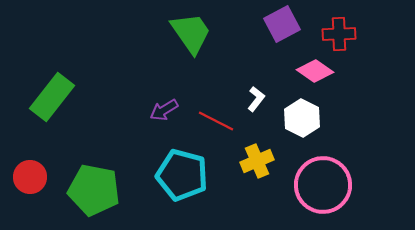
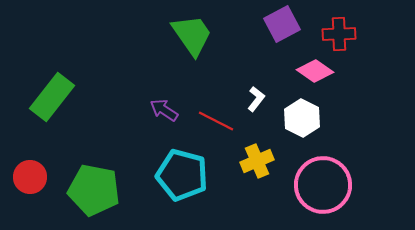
green trapezoid: moved 1 px right, 2 px down
purple arrow: rotated 64 degrees clockwise
